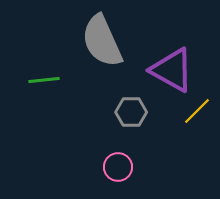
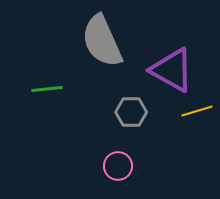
green line: moved 3 px right, 9 px down
yellow line: rotated 28 degrees clockwise
pink circle: moved 1 px up
